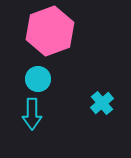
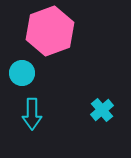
cyan circle: moved 16 px left, 6 px up
cyan cross: moved 7 px down
